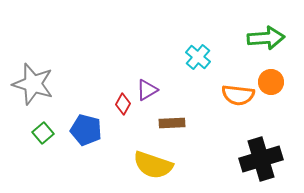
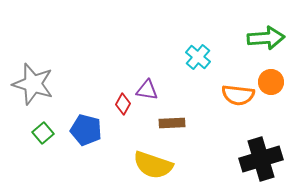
purple triangle: rotated 40 degrees clockwise
